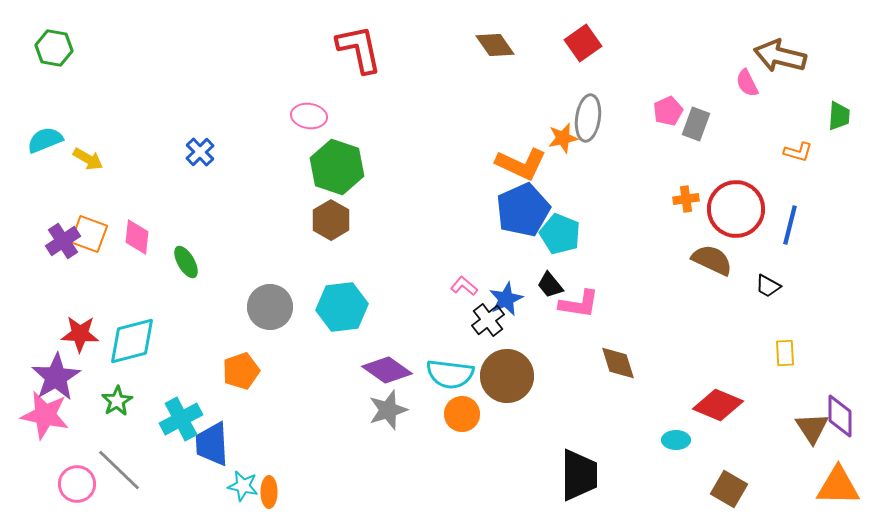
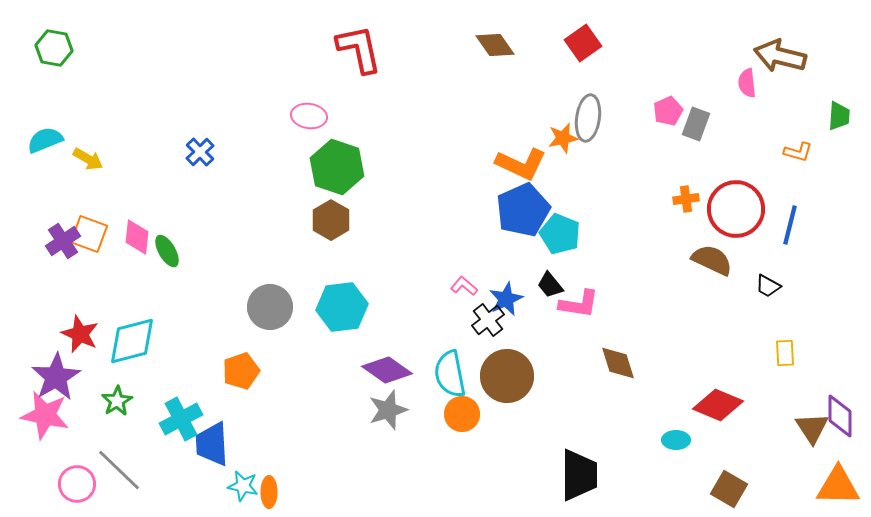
pink semicircle at (747, 83): rotated 20 degrees clockwise
green ellipse at (186, 262): moved 19 px left, 11 px up
red star at (80, 334): rotated 21 degrees clockwise
cyan semicircle at (450, 374): rotated 72 degrees clockwise
